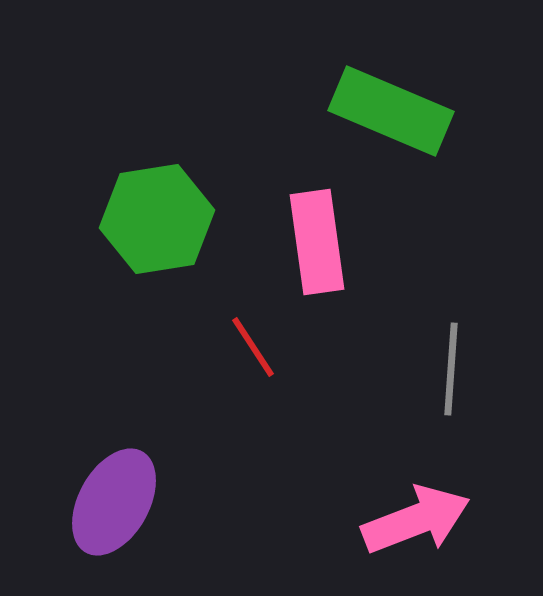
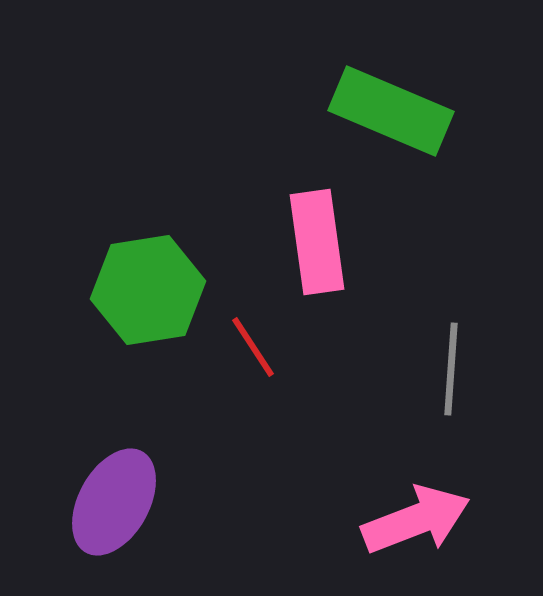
green hexagon: moved 9 px left, 71 px down
